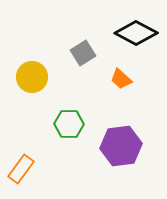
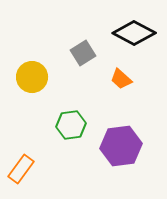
black diamond: moved 2 px left
green hexagon: moved 2 px right, 1 px down; rotated 8 degrees counterclockwise
